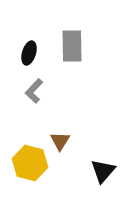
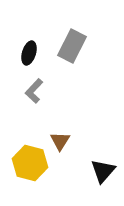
gray rectangle: rotated 28 degrees clockwise
